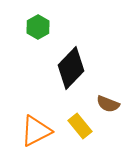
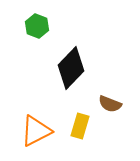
green hexagon: moved 1 px left, 1 px up; rotated 10 degrees counterclockwise
brown semicircle: moved 2 px right
yellow rectangle: rotated 55 degrees clockwise
